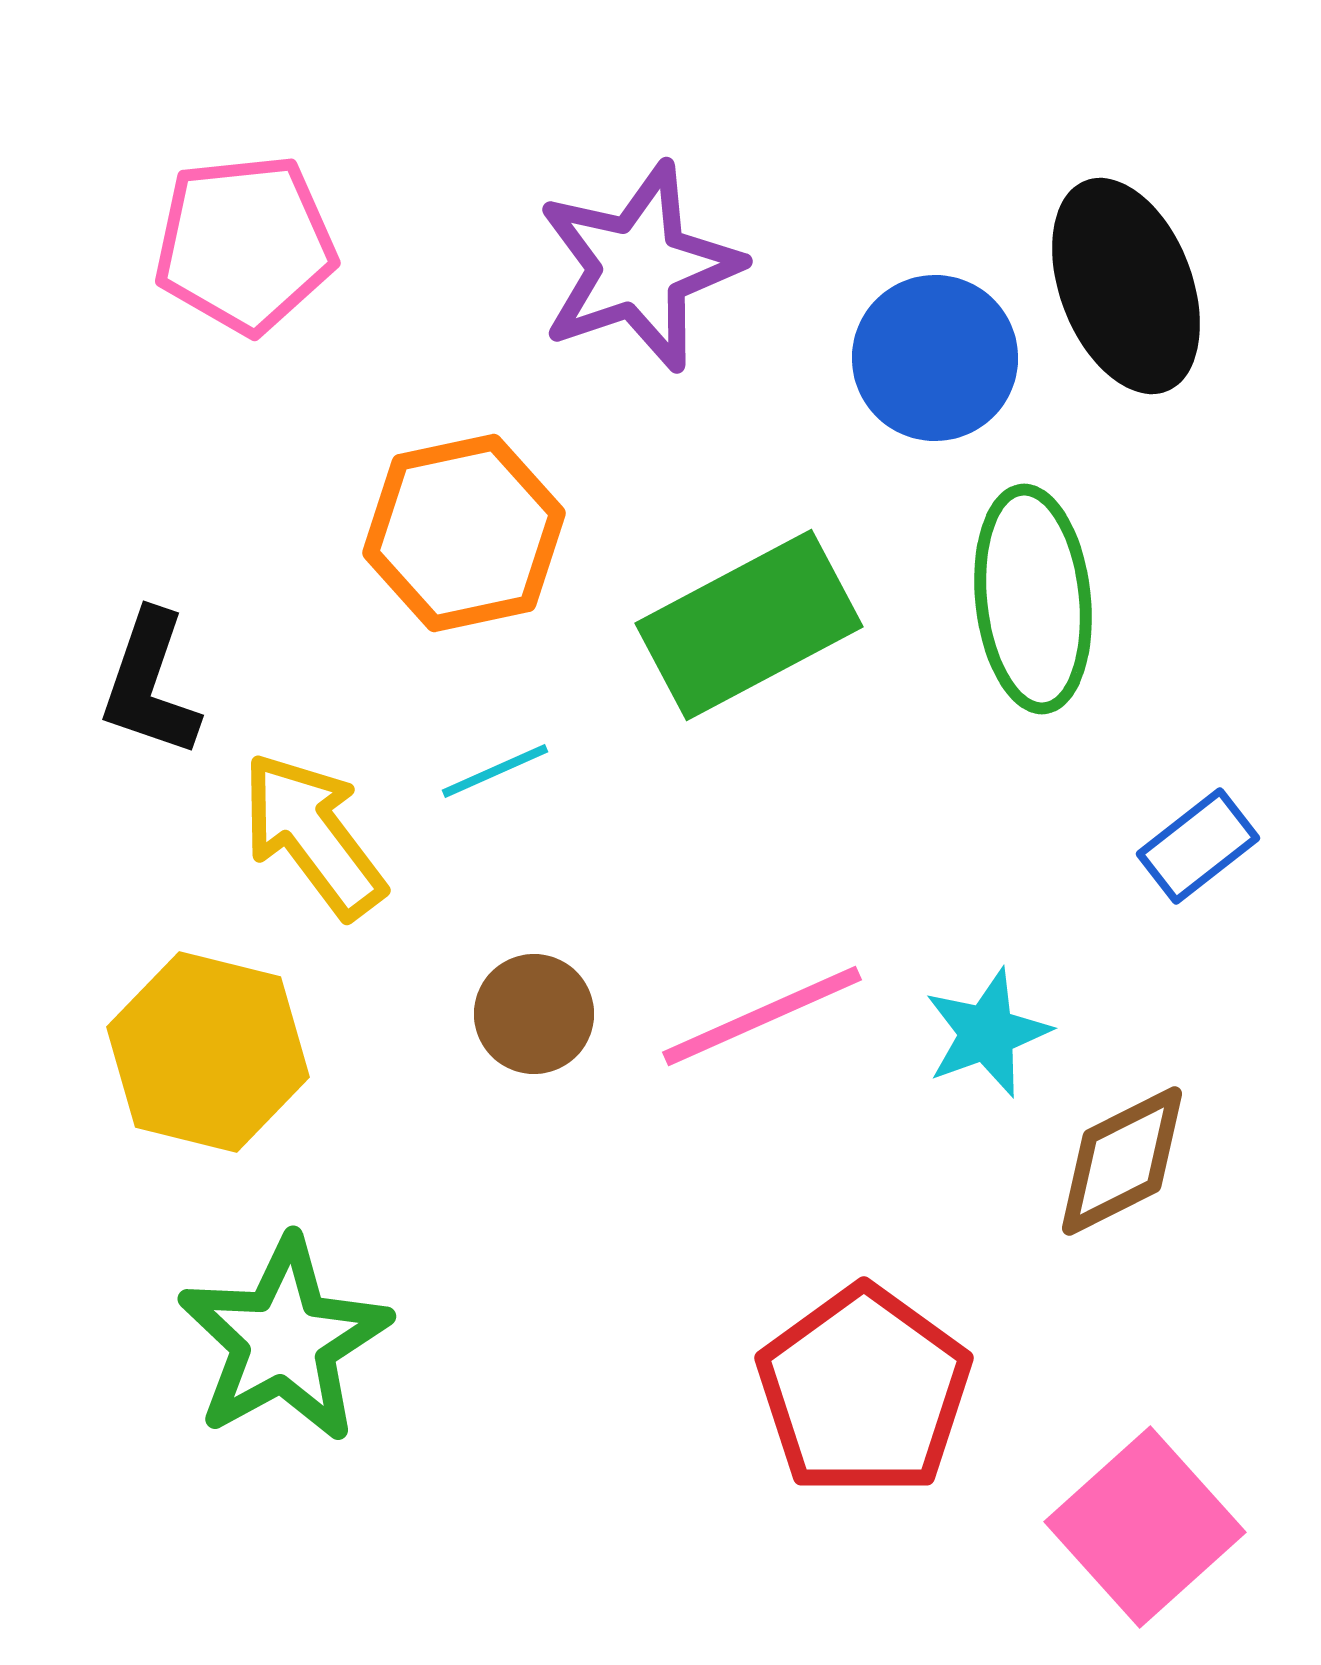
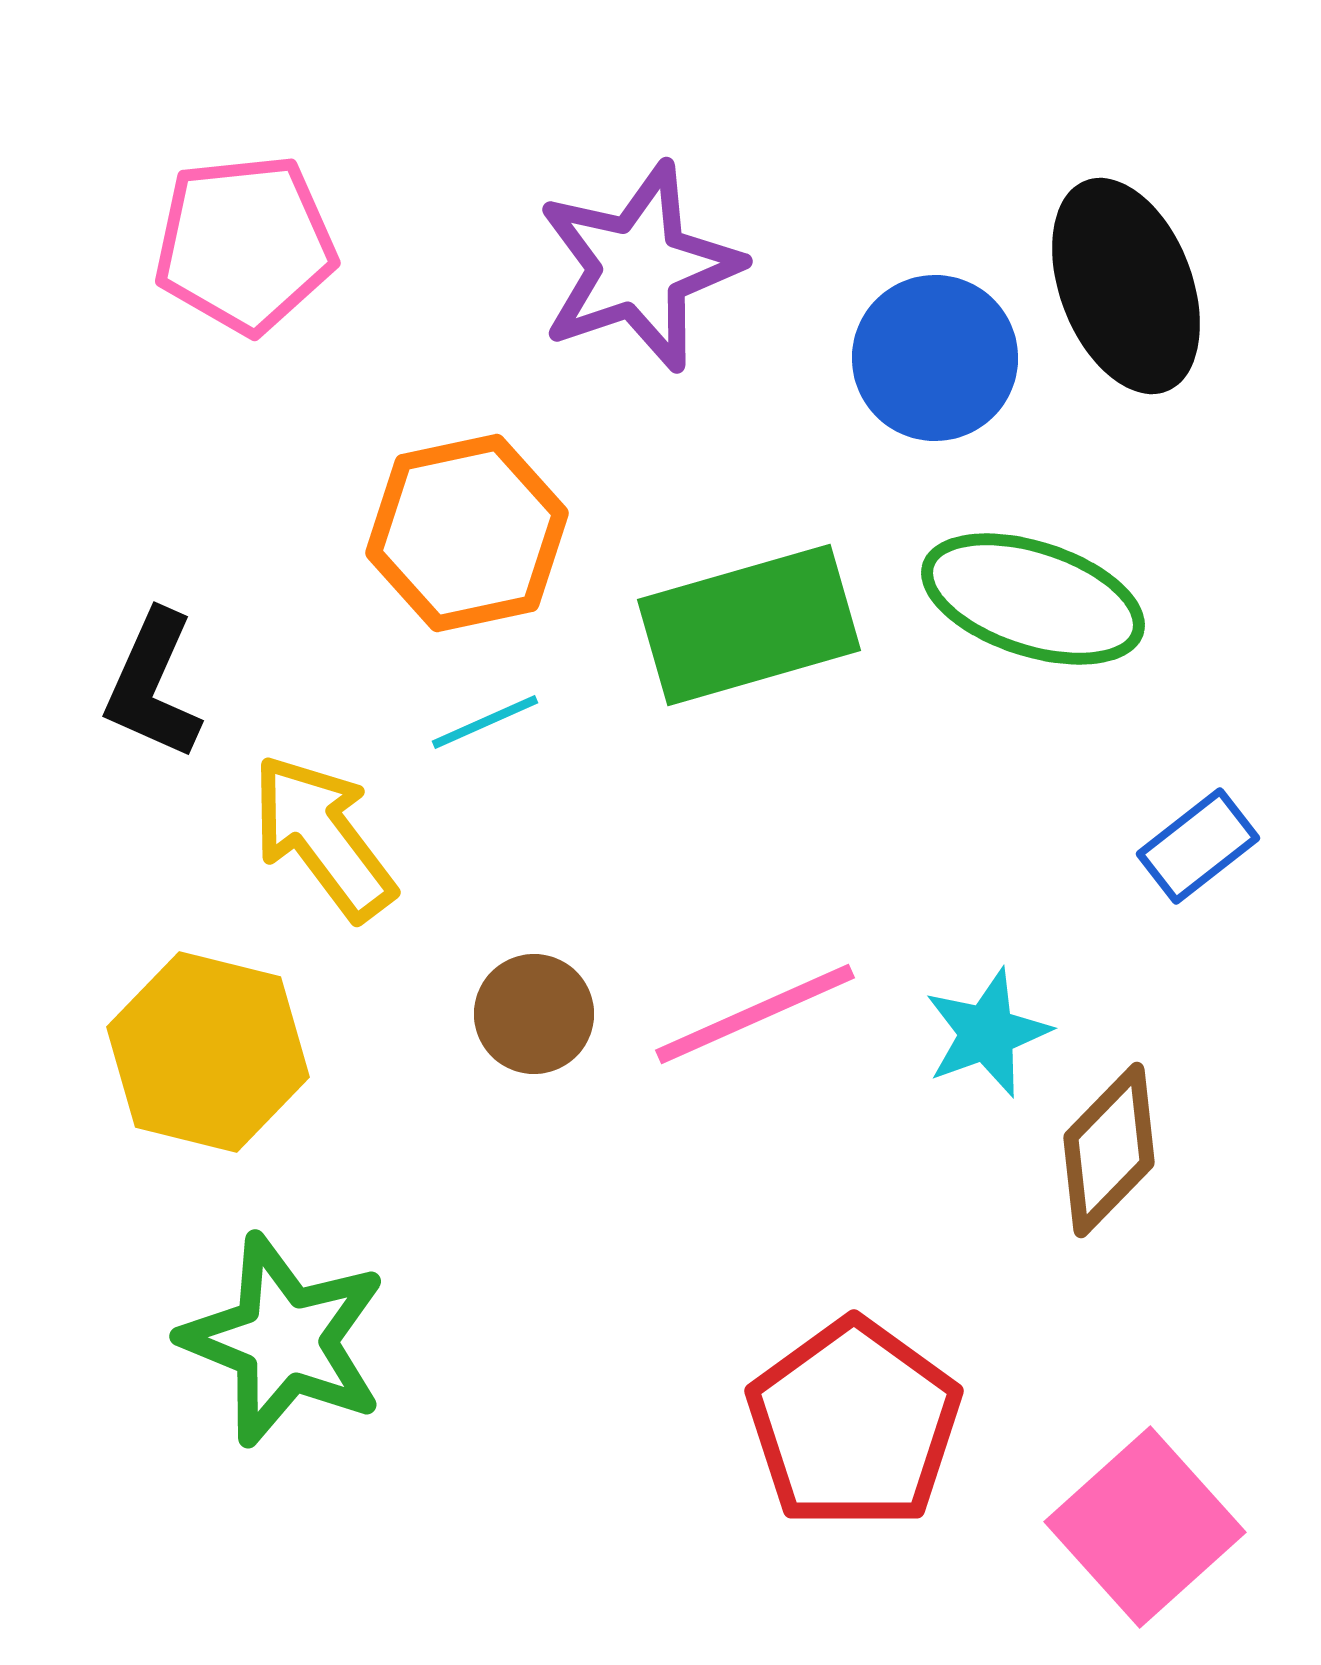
orange hexagon: moved 3 px right
green ellipse: rotated 66 degrees counterclockwise
green rectangle: rotated 12 degrees clockwise
black L-shape: moved 3 px right, 1 px down; rotated 5 degrees clockwise
cyan line: moved 10 px left, 49 px up
yellow arrow: moved 10 px right, 2 px down
pink line: moved 7 px left, 2 px up
brown diamond: moved 13 px left, 11 px up; rotated 19 degrees counterclockwise
green star: rotated 21 degrees counterclockwise
red pentagon: moved 10 px left, 33 px down
